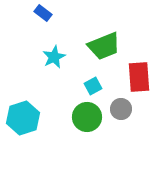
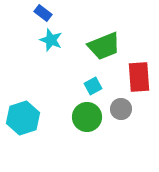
cyan star: moved 3 px left, 17 px up; rotated 25 degrees counterclockwise
